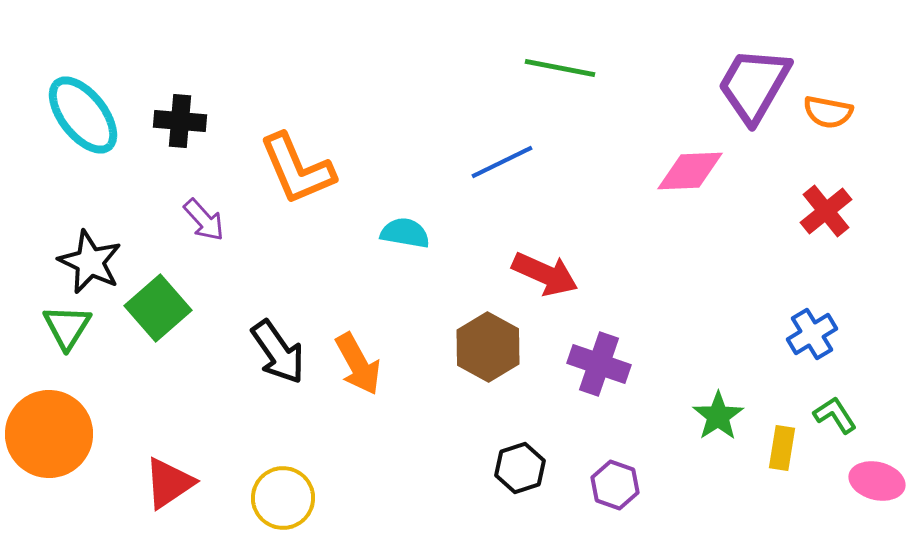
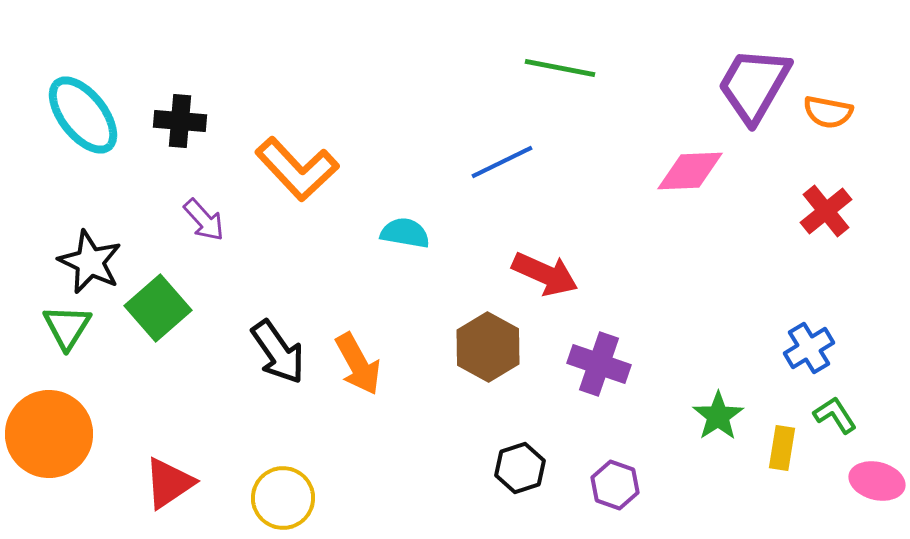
orange L-shape: rotated 20 degrees counterclockwise
blue cross: moved 3 px left, 14 px down
